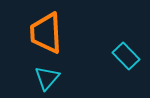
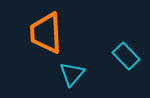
cyan triangle: moved 25 px right, 4 px up
